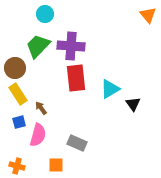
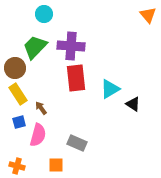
cyan circle: moved 1 px left
green trapezoid: moved 3 px left, 1 px down
black triangle: rotated 21 degrees counterclockwise
